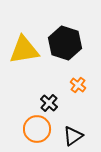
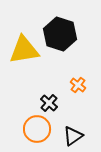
black hexagon: moved 5 px left, 9 px up
